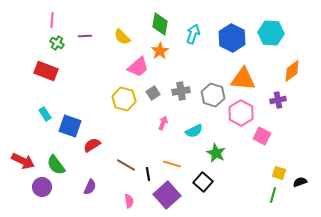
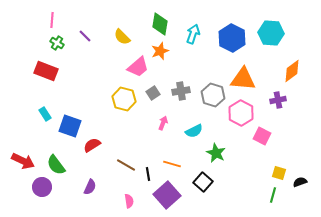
purple line: rotated 48 degrees clockwise
orange star: rotated 12 degrees clockwise
